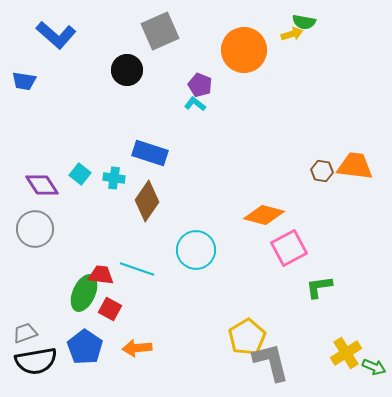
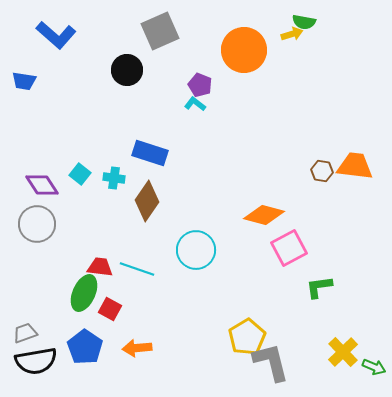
gray circle: moved 2 px right, 5 px up
red trapezoid: moved 1 px left, 8 px up
yellow cross: moved 3 px left, 1 px up; rotated 12 degrees counterclockwise
